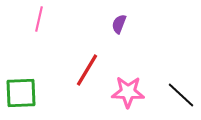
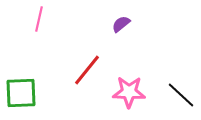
purple semicircle: moved 2 px right; rotated 30 degrees clockwise
red line: rotated 8 degrees clockwise
pink star: moved 1 px right
